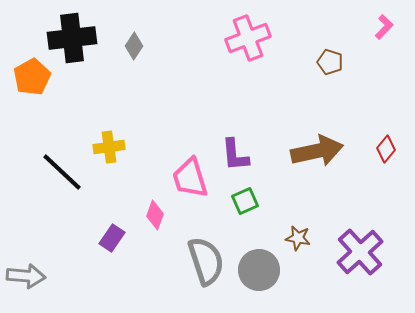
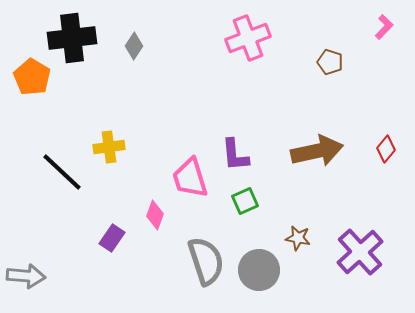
orange pentagon: rotated 12 degrees counterclockwise
